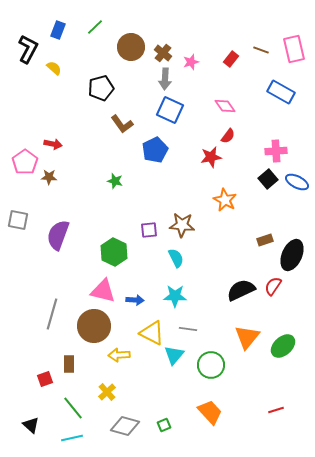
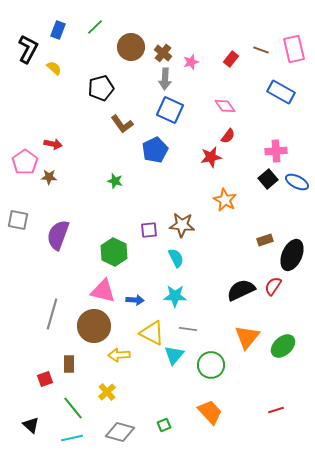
gray diamond at (125, 426): moved 5 px left, 6 px down
